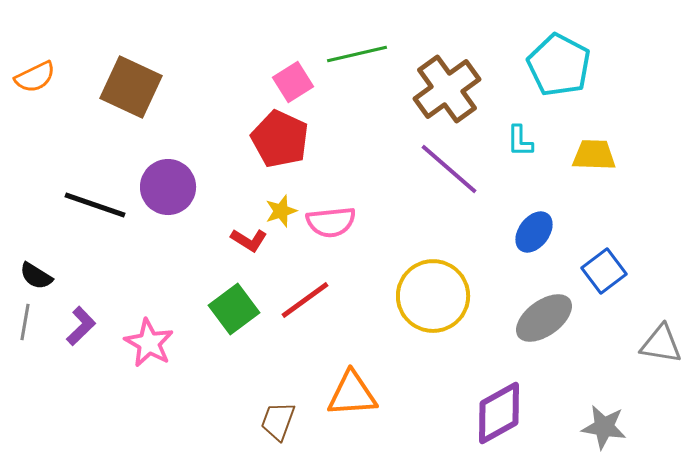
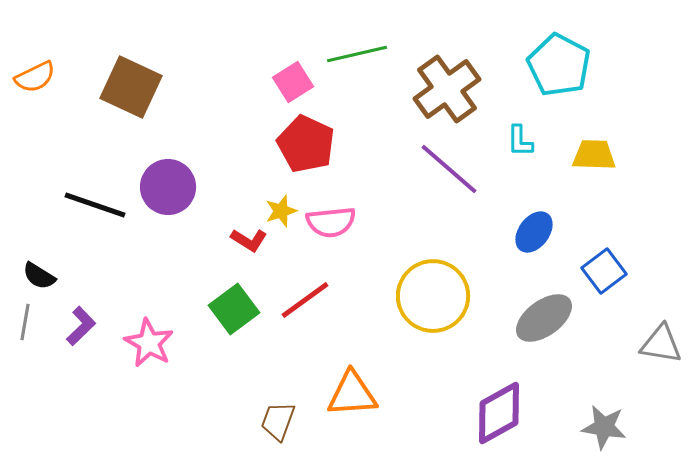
red pentagon: moved 26 px right, 5 px down
black semicircle: moved 3 px right
